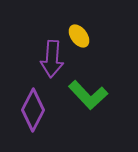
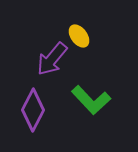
purple arrow: rotated 36 degrees clockwise
green L-shape: moved 3 px right, 5 px down
